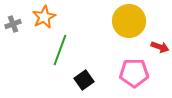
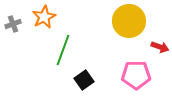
green line: moved 3 px right
pink pentagon: moved 2 px right, 2 px down
